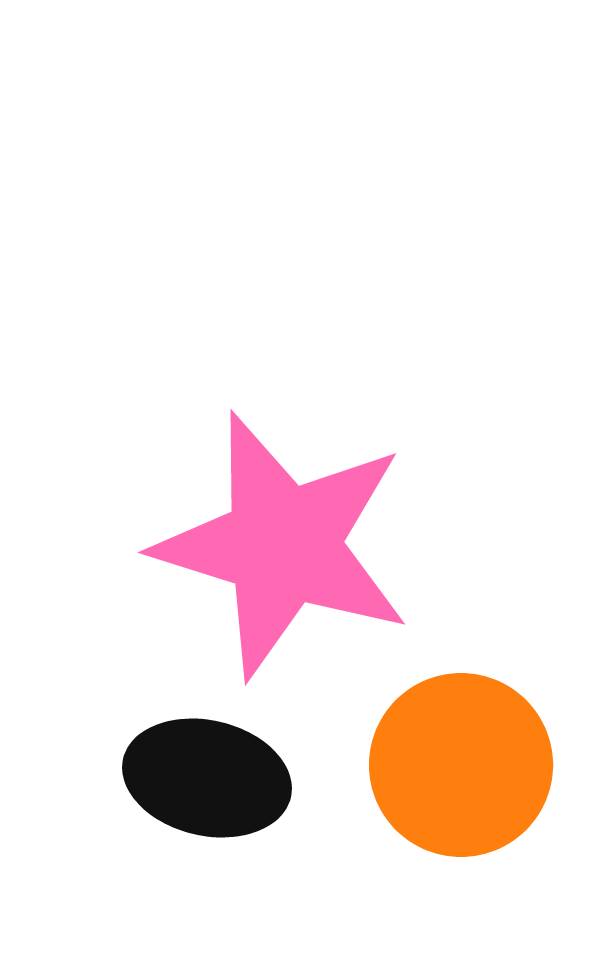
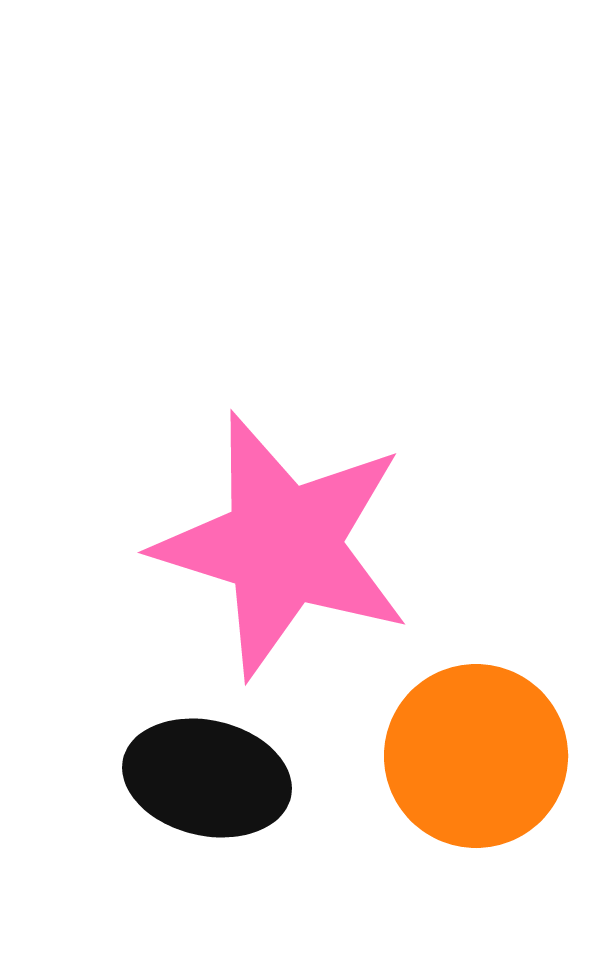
orange circle: moved 15 px right, 9 px up
